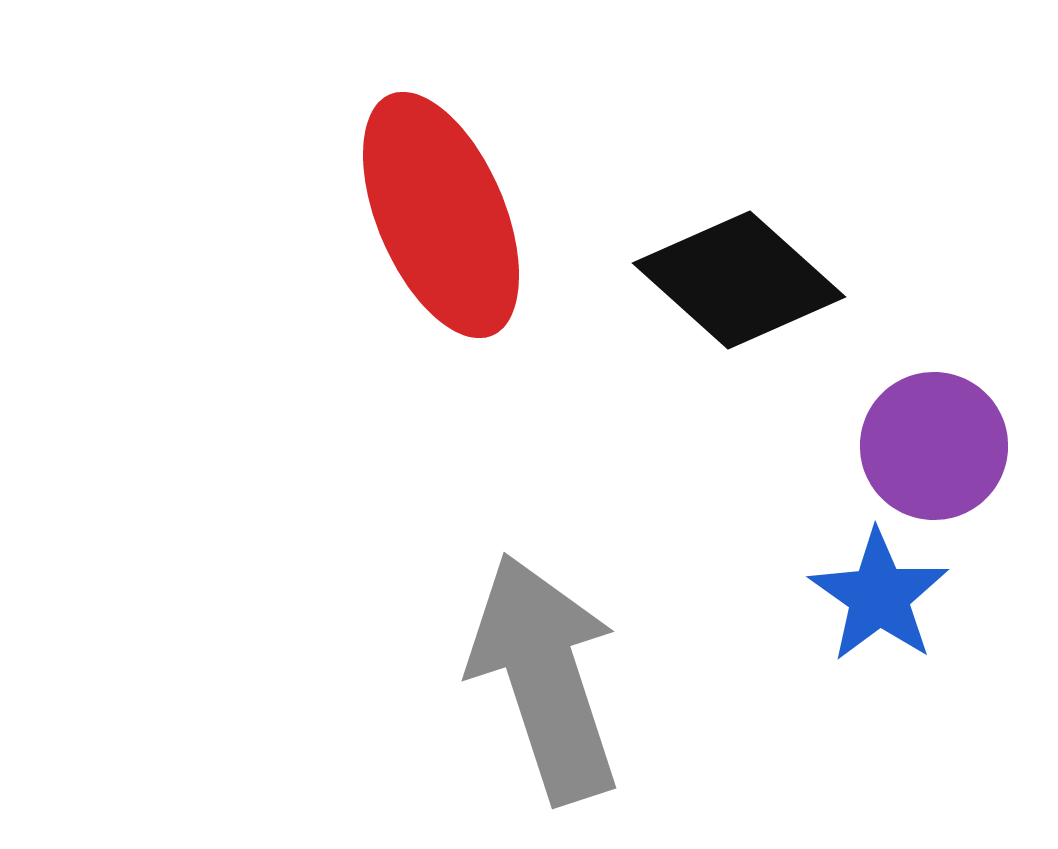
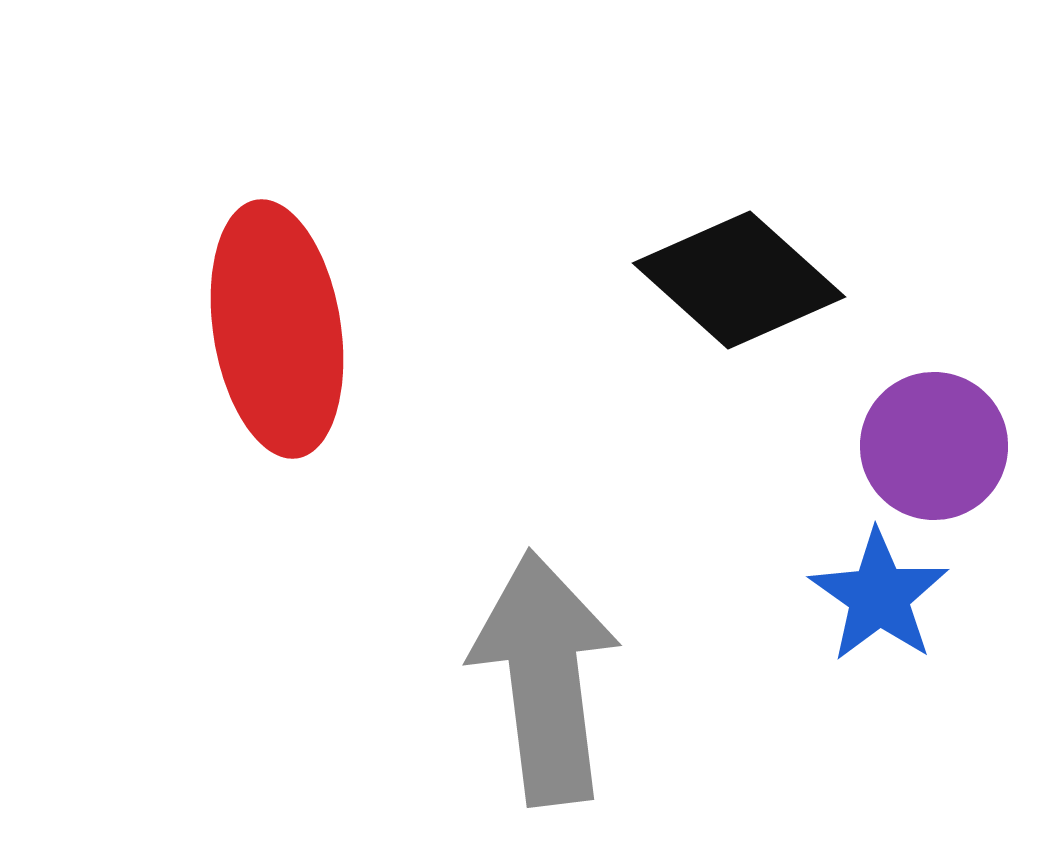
red ellipse: moved 164 px left, 114 px down; rotated 14 degrees clockwise
gray arrow: rotated 11 degrees clockwise
